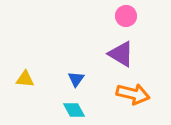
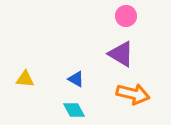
blue triangle: rotated 36 degrees counterclockwise
